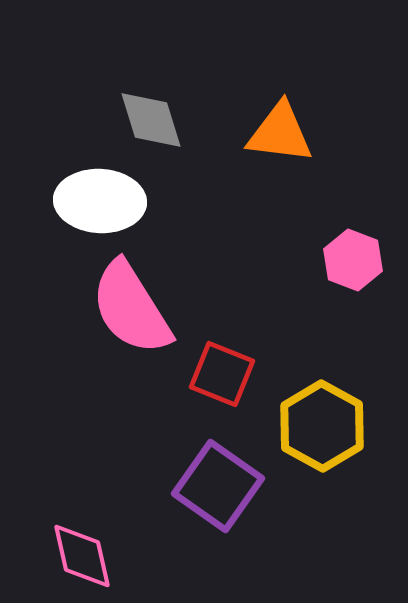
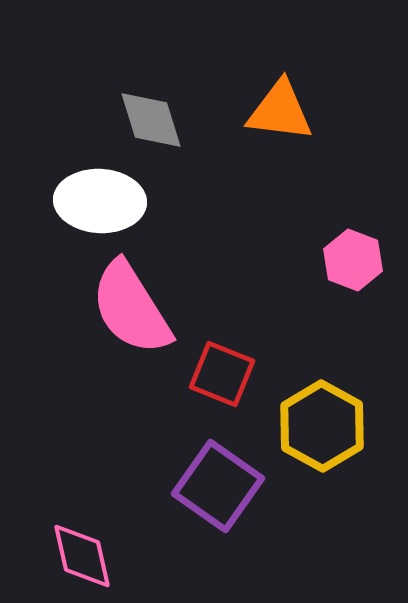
orange triangle: moved 22 px up
